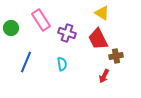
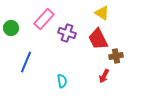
pink rectangle: moved 3 px right, 1 px up; rotated 75 degrees clockwise
cyan semicircle: moved 17 px down
